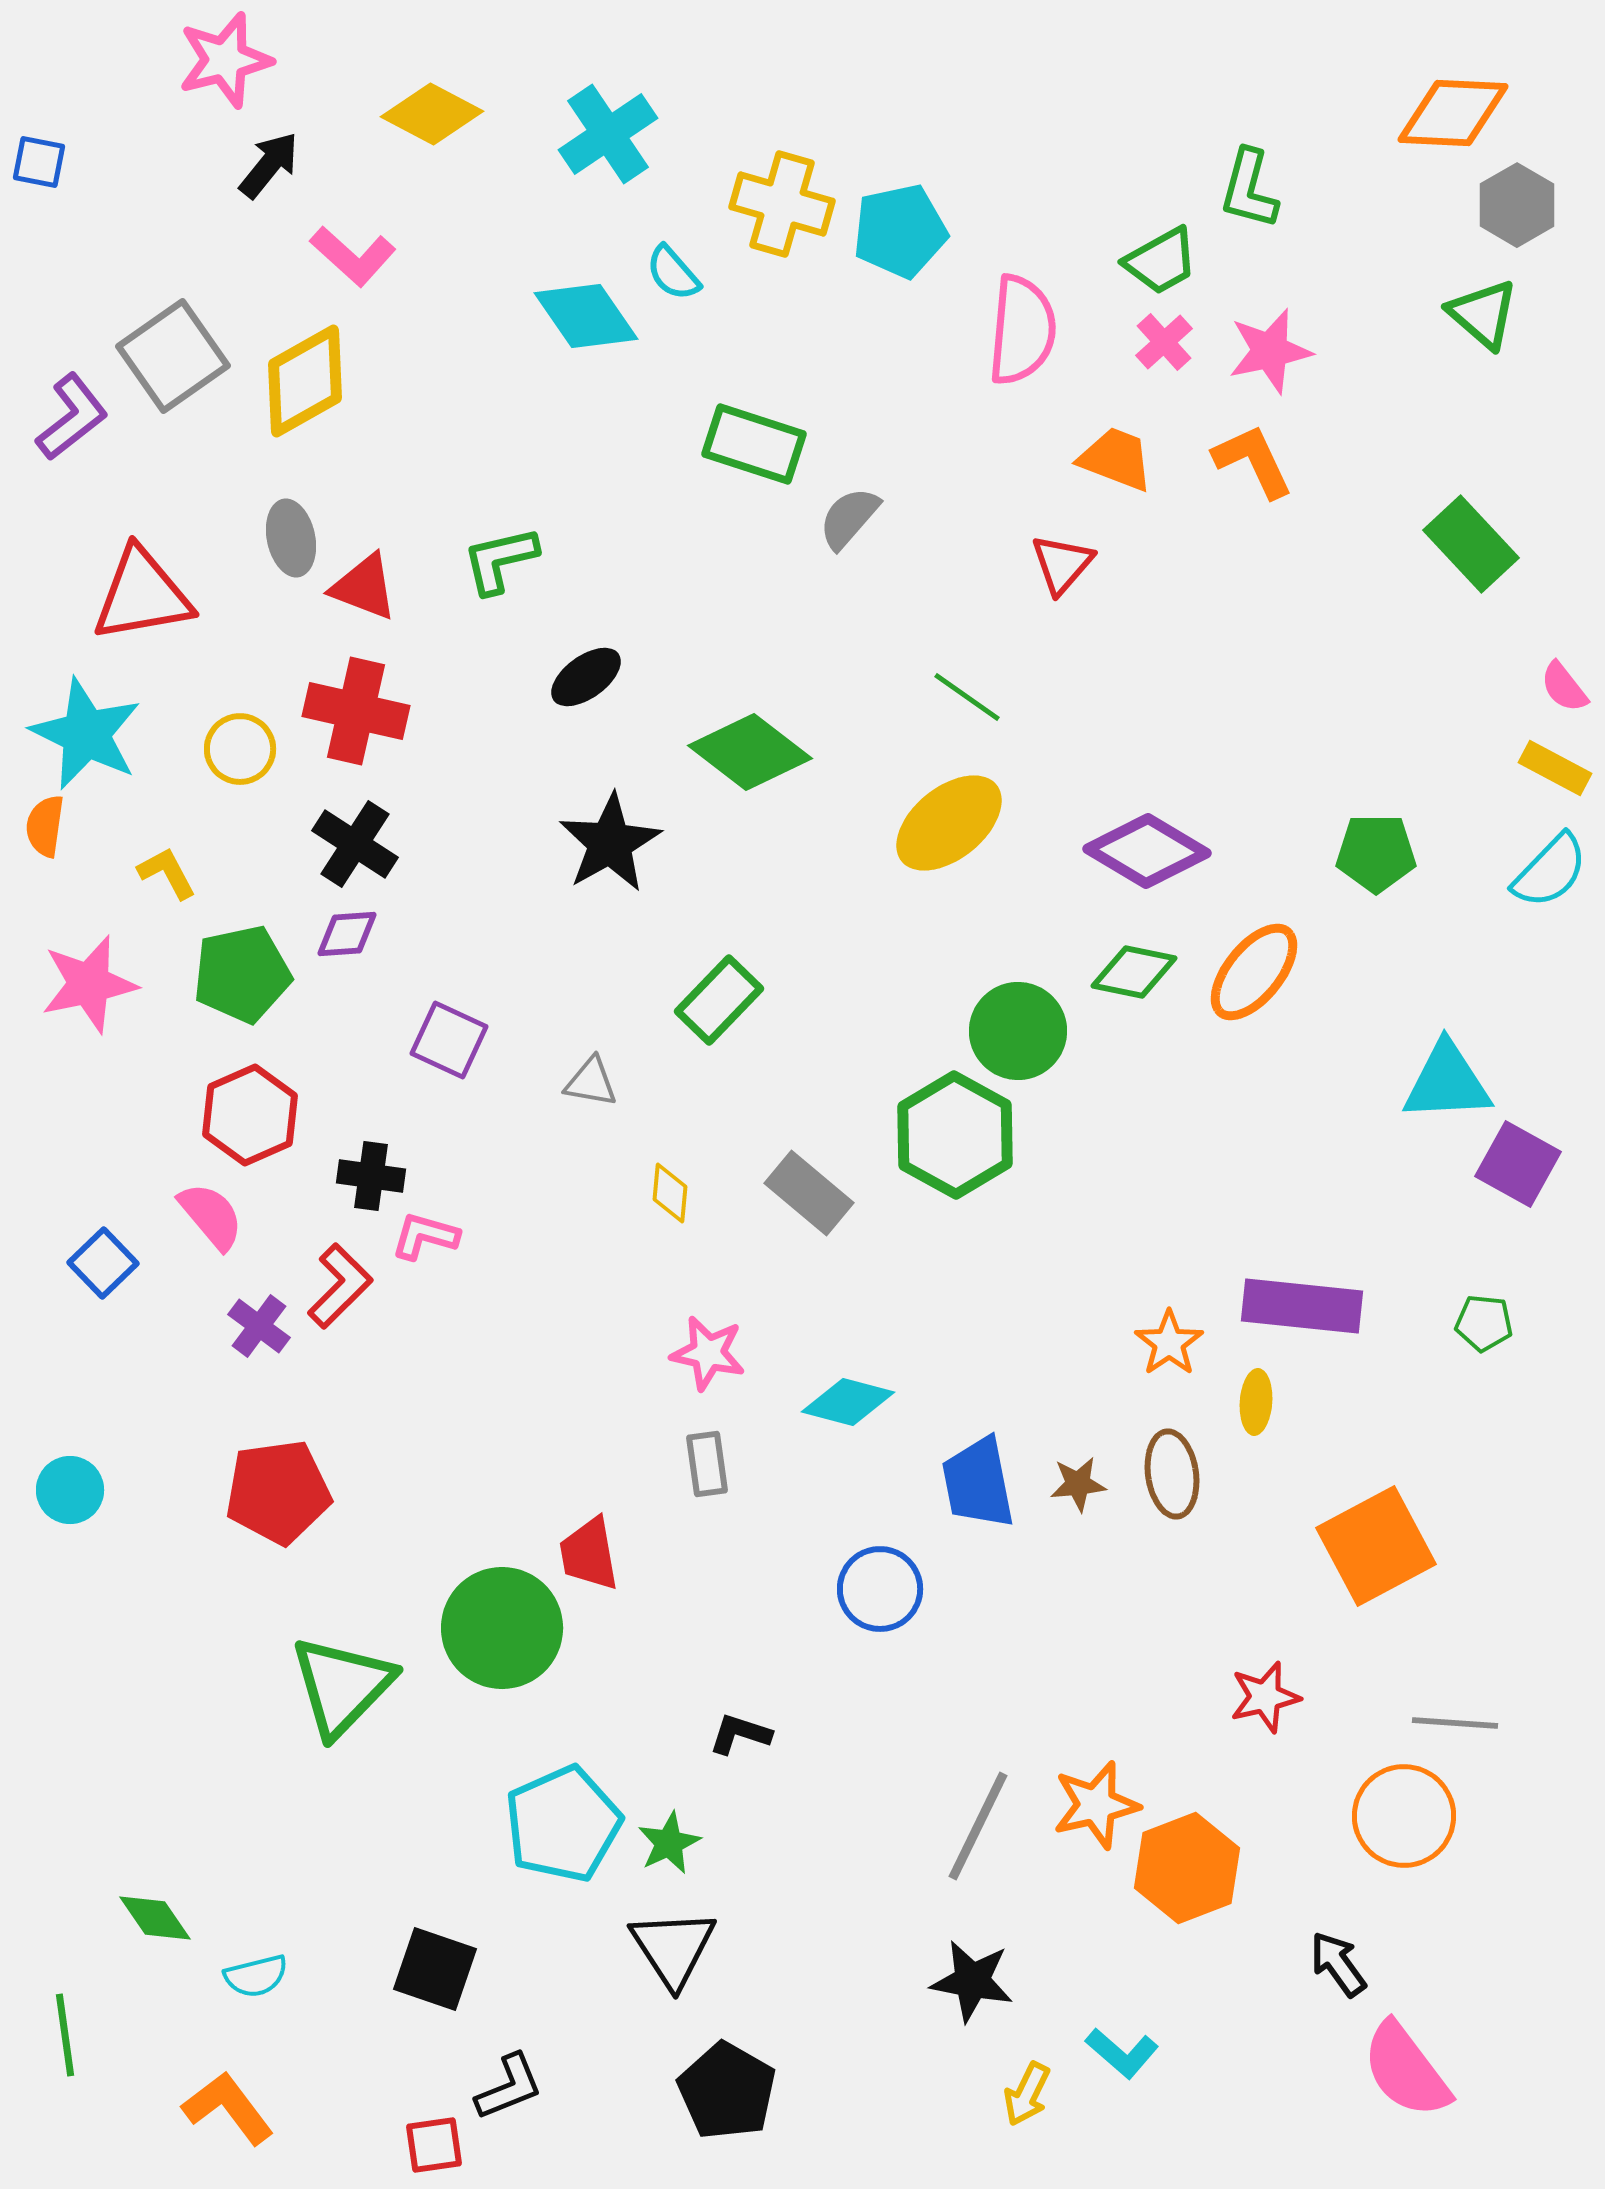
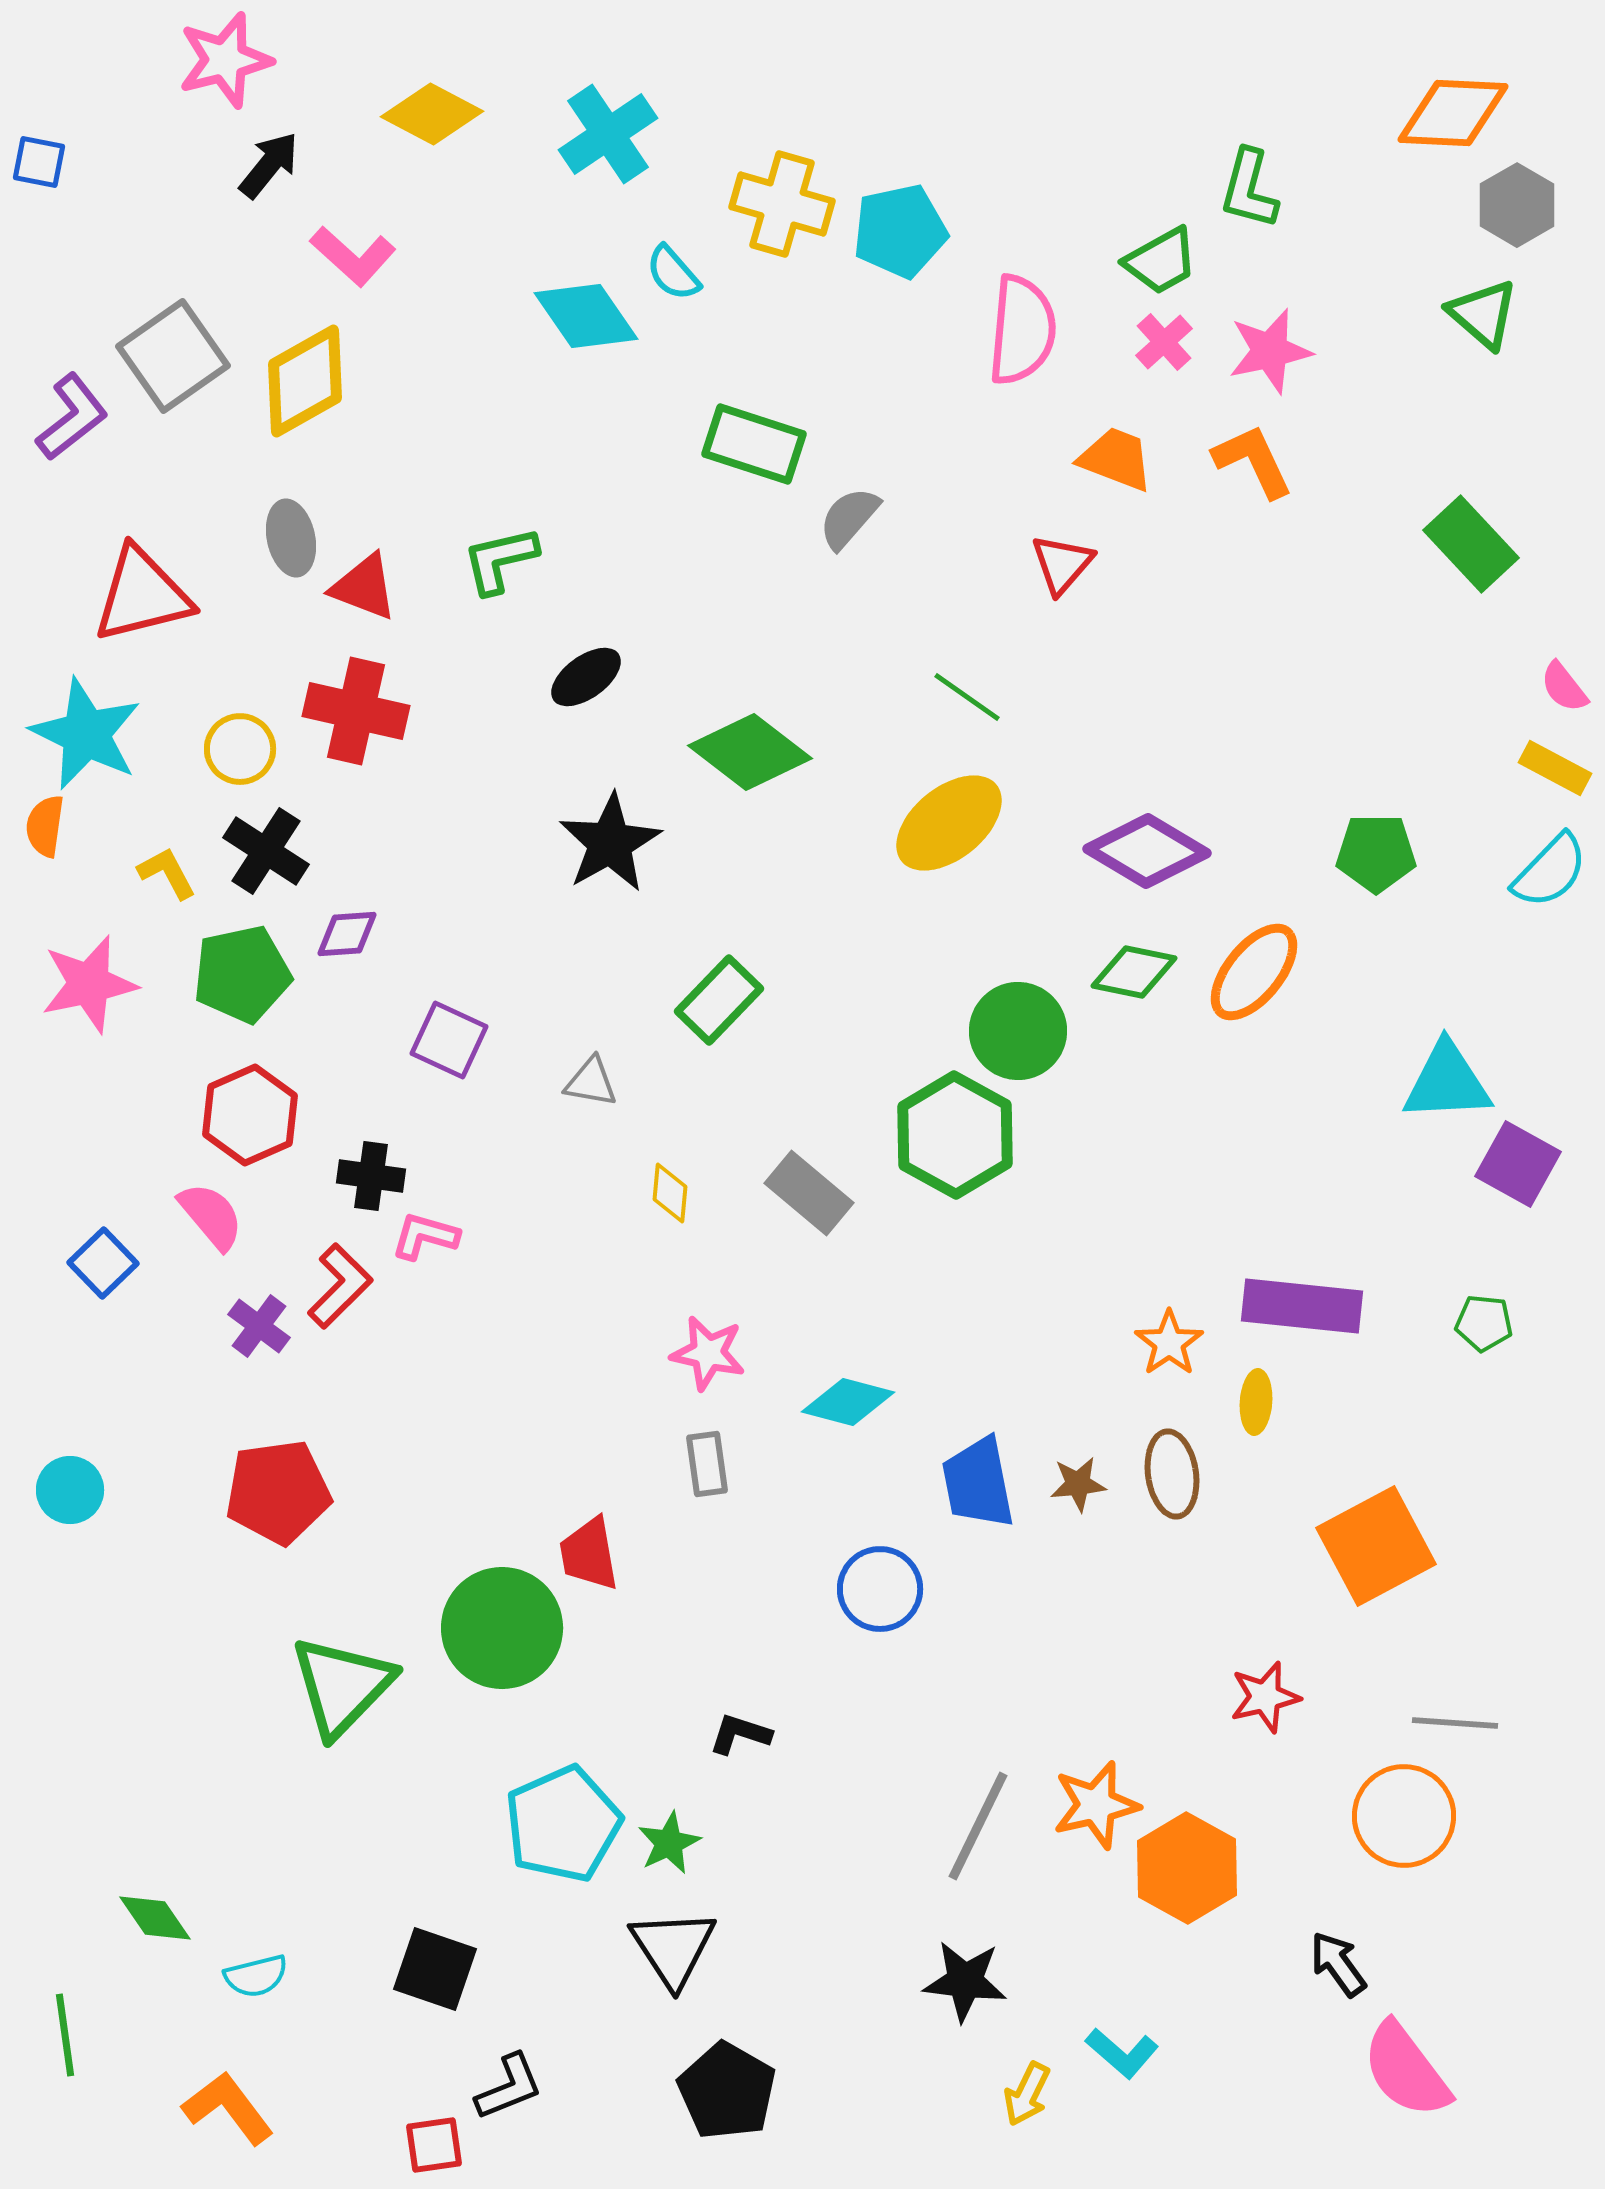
red triangle at (142, 595): rotated 4 degrees counterclockwise
black cross at (355, 844): moved 89 px left, 7 px down
orange hexagon at (1187, 1868): rotated 10 degrees counterclockwise
black star at (972, 1981): moved 7 px left; rotated 4 degrees counterclockwise
